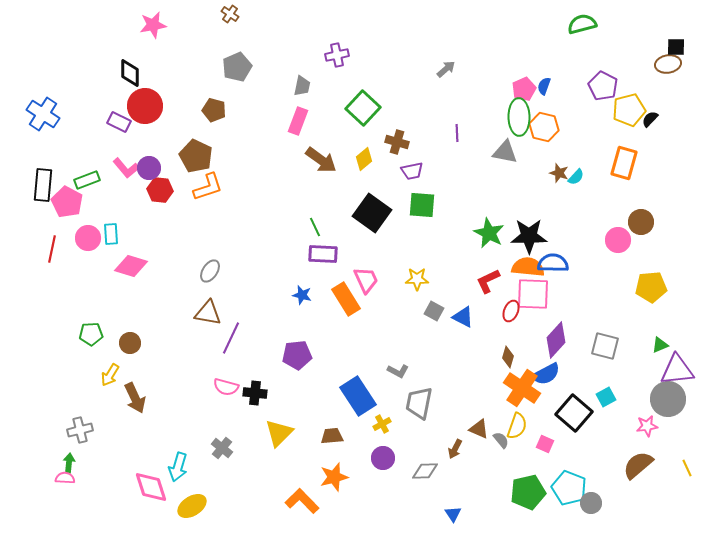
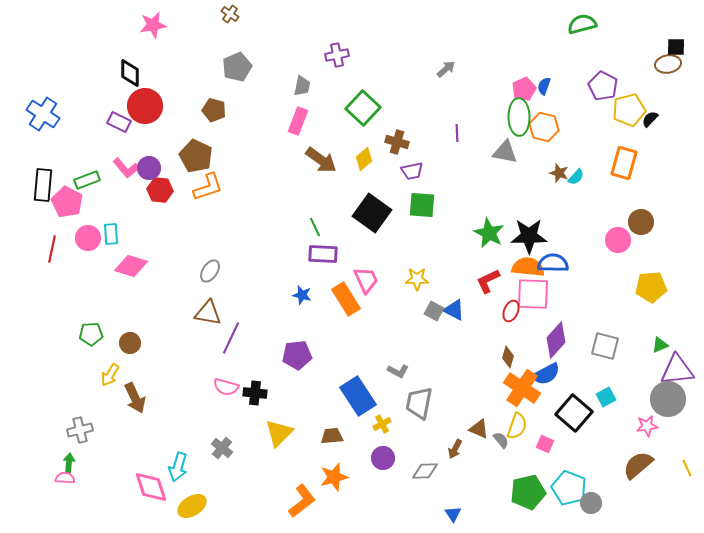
blue triangle at (463, 317): moved 9 px left, 7 px up
orange L-shape at (302, 501): rotated 96 degrees clockwise
